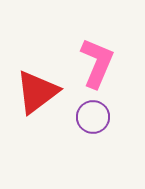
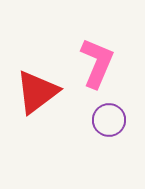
purple circle: moved 16 px right, 3 px down
